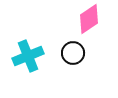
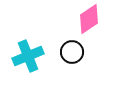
black circle: moved 1 px left, 1 px up
